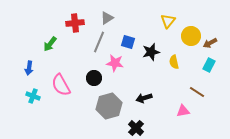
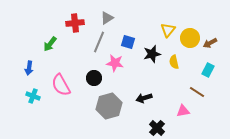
yellow triangle: moved 9 px down
yellow circle: moved 1 px left, 2 px down
black star: moved 1 px right, 2 px down
cyan rectangle: moved 1 px left, 5 px down
black cross: moved 21 px right
